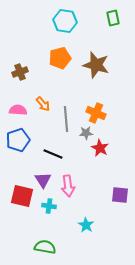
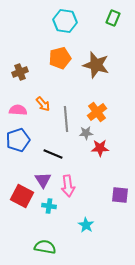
green rectangle: rotated 35 degrees clockwise
orange cross: moved 1 px right, 1 px up; rotated 30 degrees clockwise
red star: rotated 30 degrees counterclockwise
red square: rotated 15 degrees clockwise
